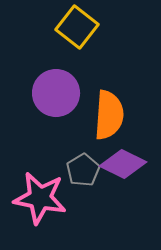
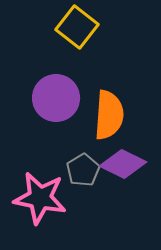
purple circle: moved 5 px down
